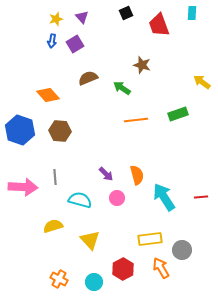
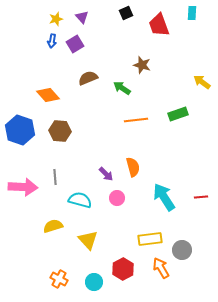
orange semicircle: moved 4 px left, 8 px up
yellow triangle: moved 2 px left
